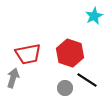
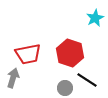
cyan star: moved 1 px right, 2 px down
